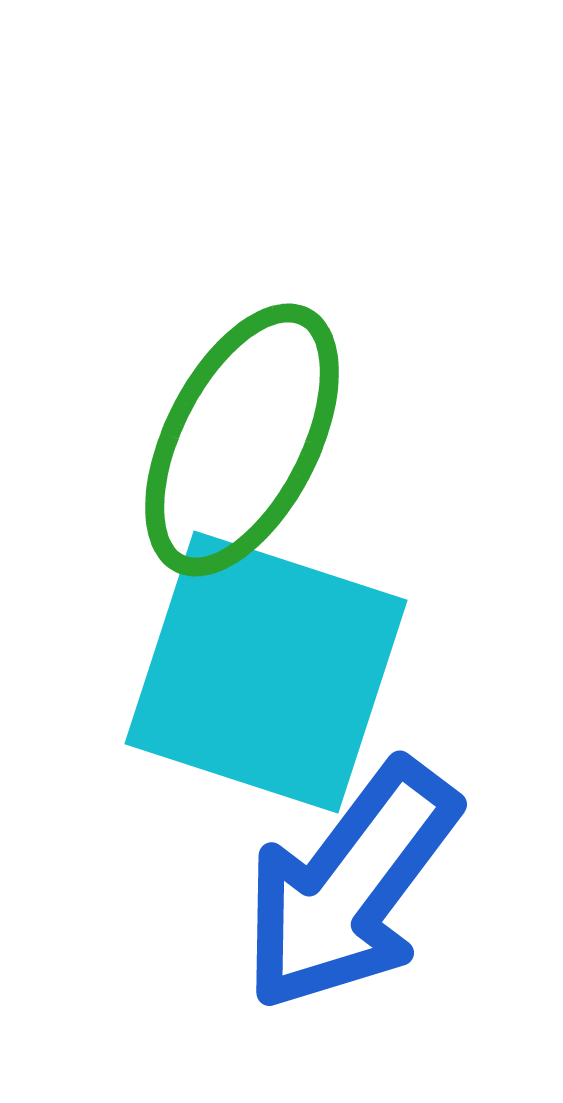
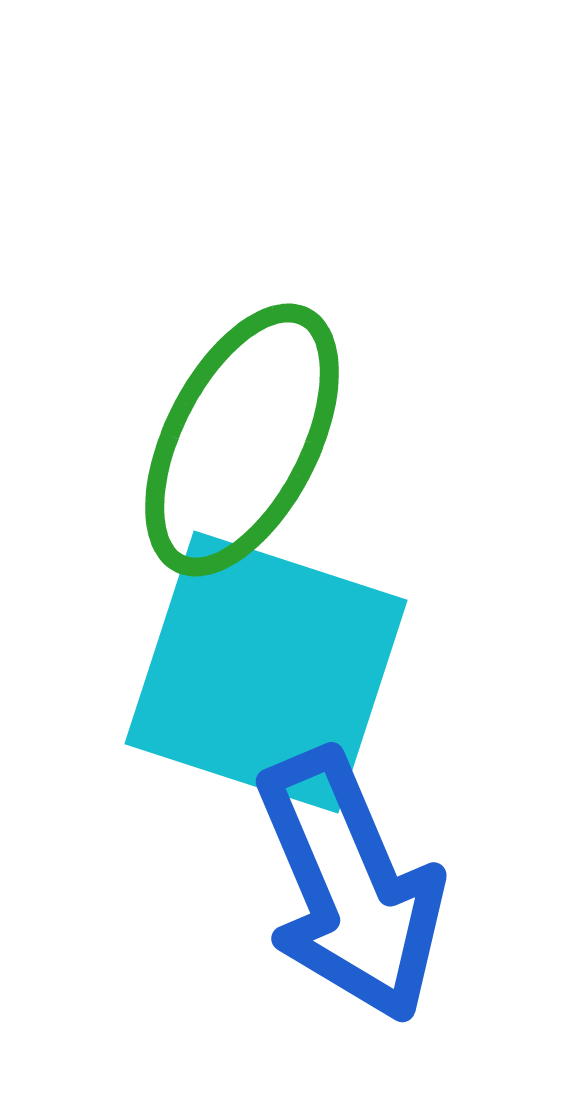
blue arrow: rotated 60 degrees counterclockwise
